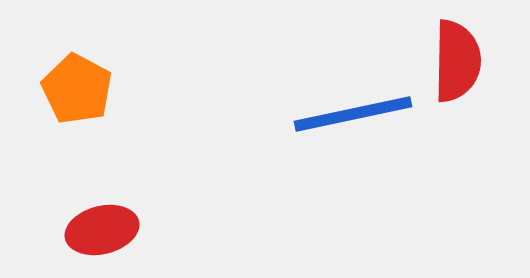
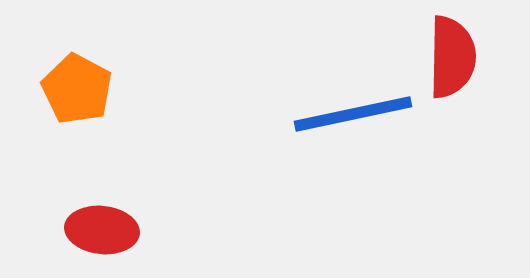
red semicircle: moved 5 px left, 4 px up
red ellipse: rotated 20 degrees clockwise
